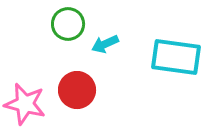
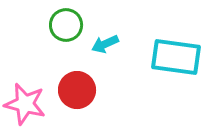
green circle: moved 2 px left, 1 px down
